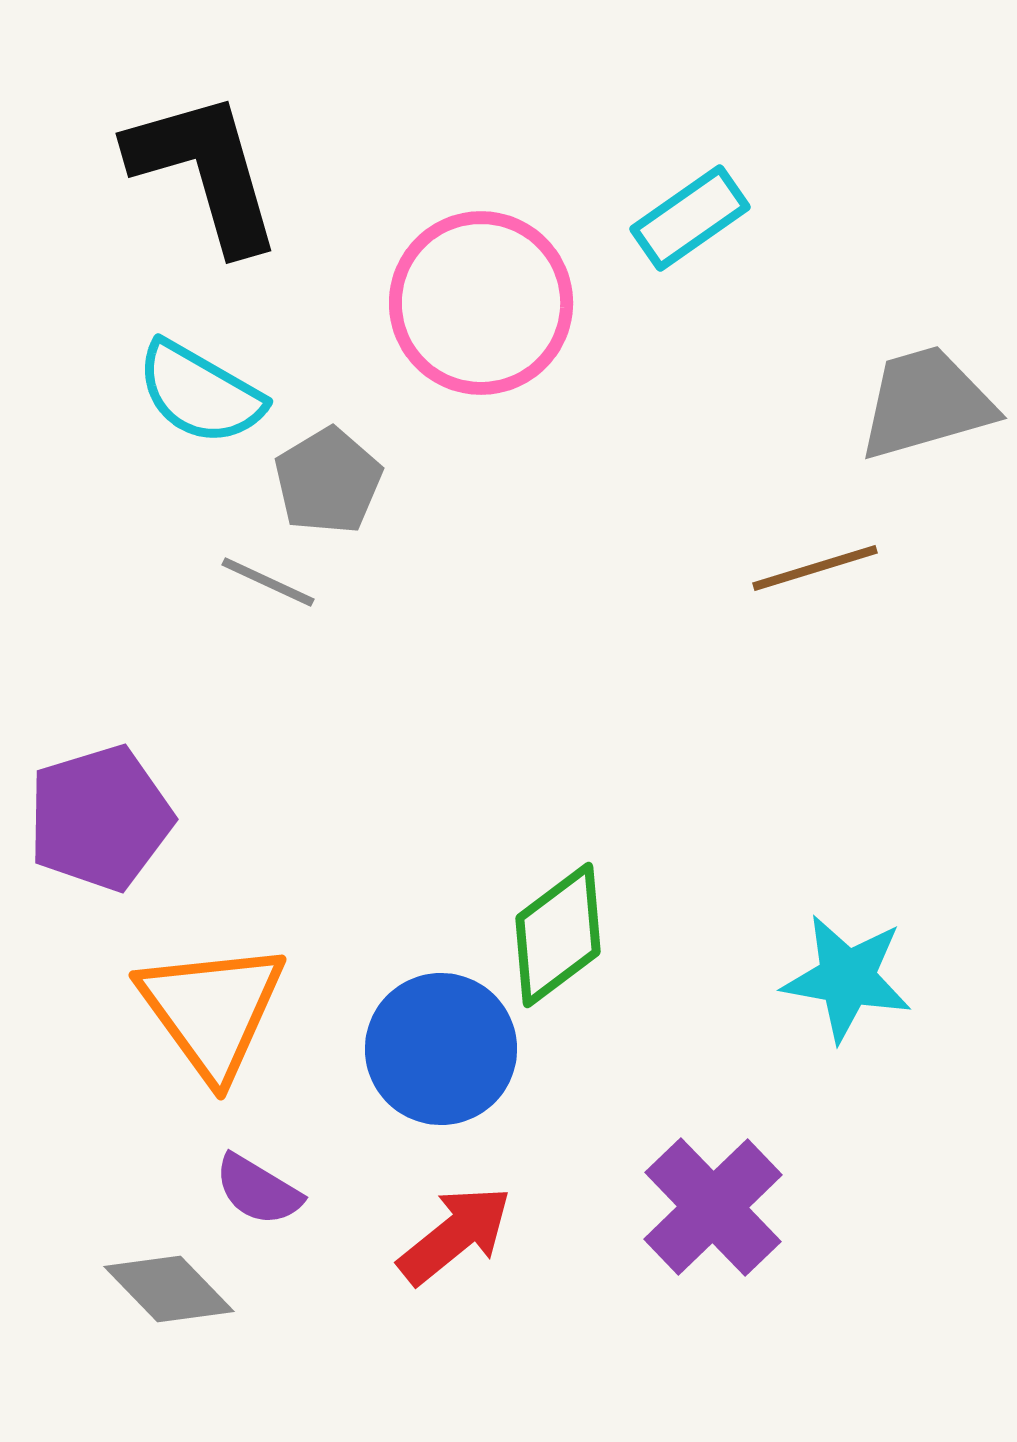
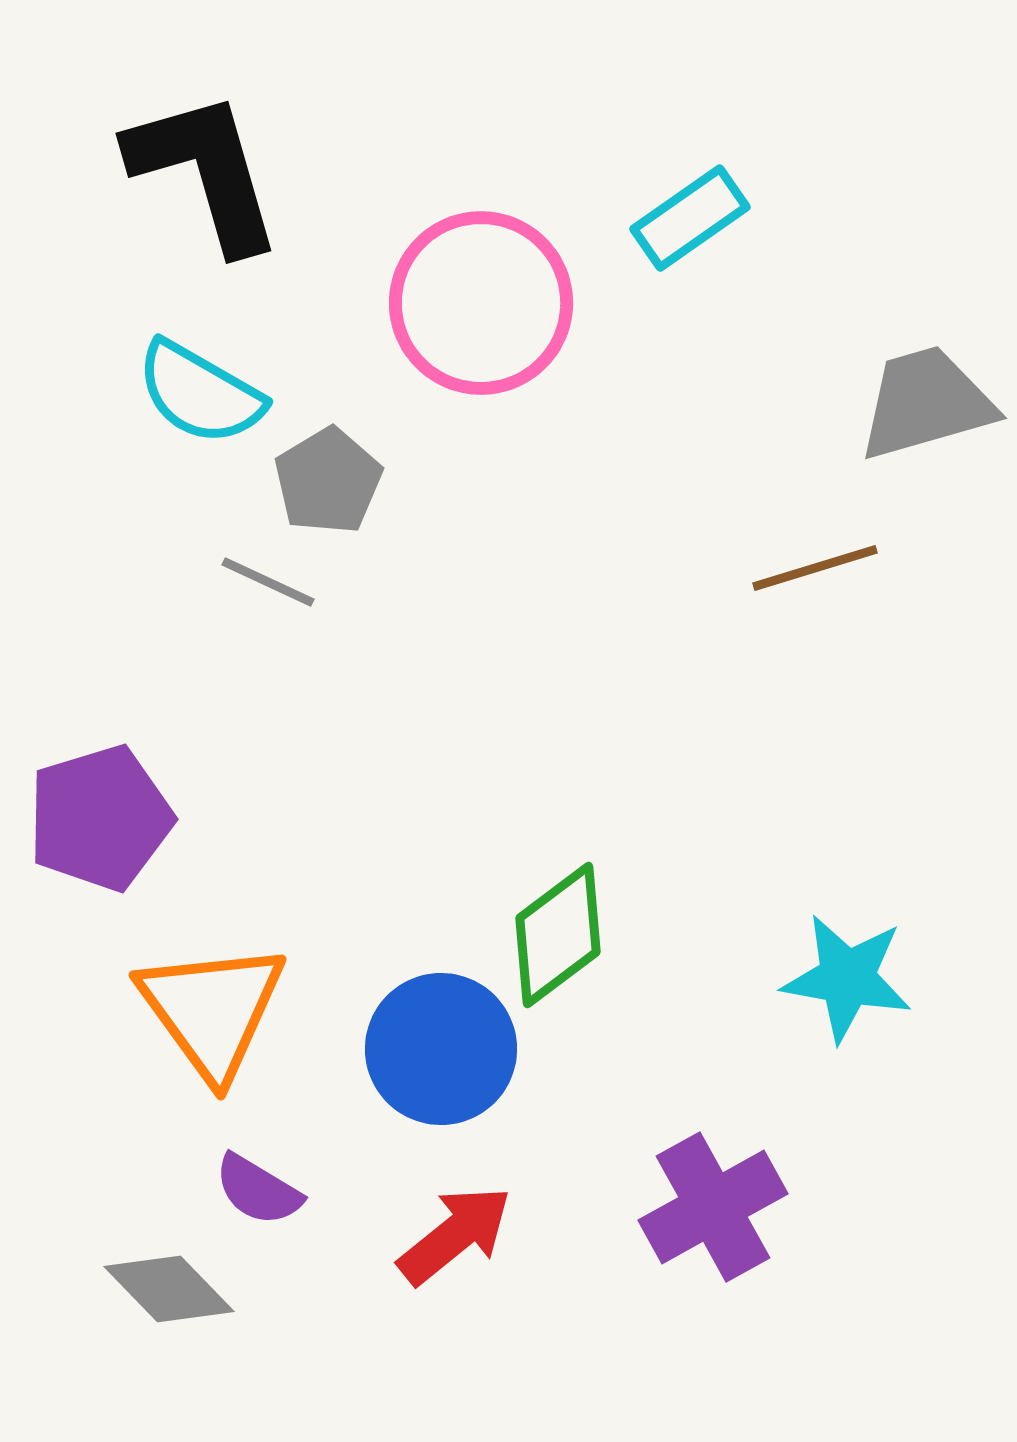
purple cross: rotated 15 degrees clockwise
